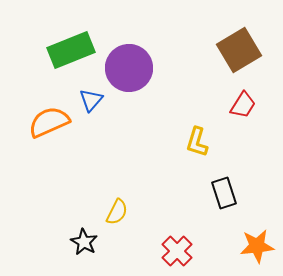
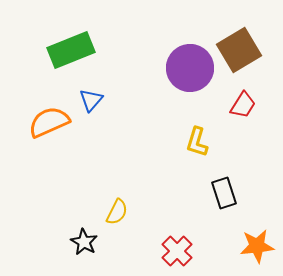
purple circle: moved 61 px right
